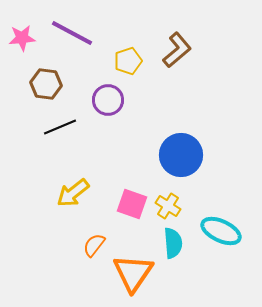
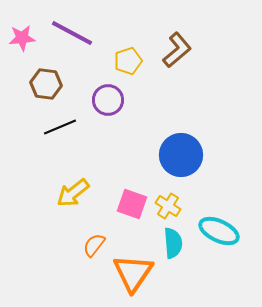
cyan ellipse: moved 2 px left
